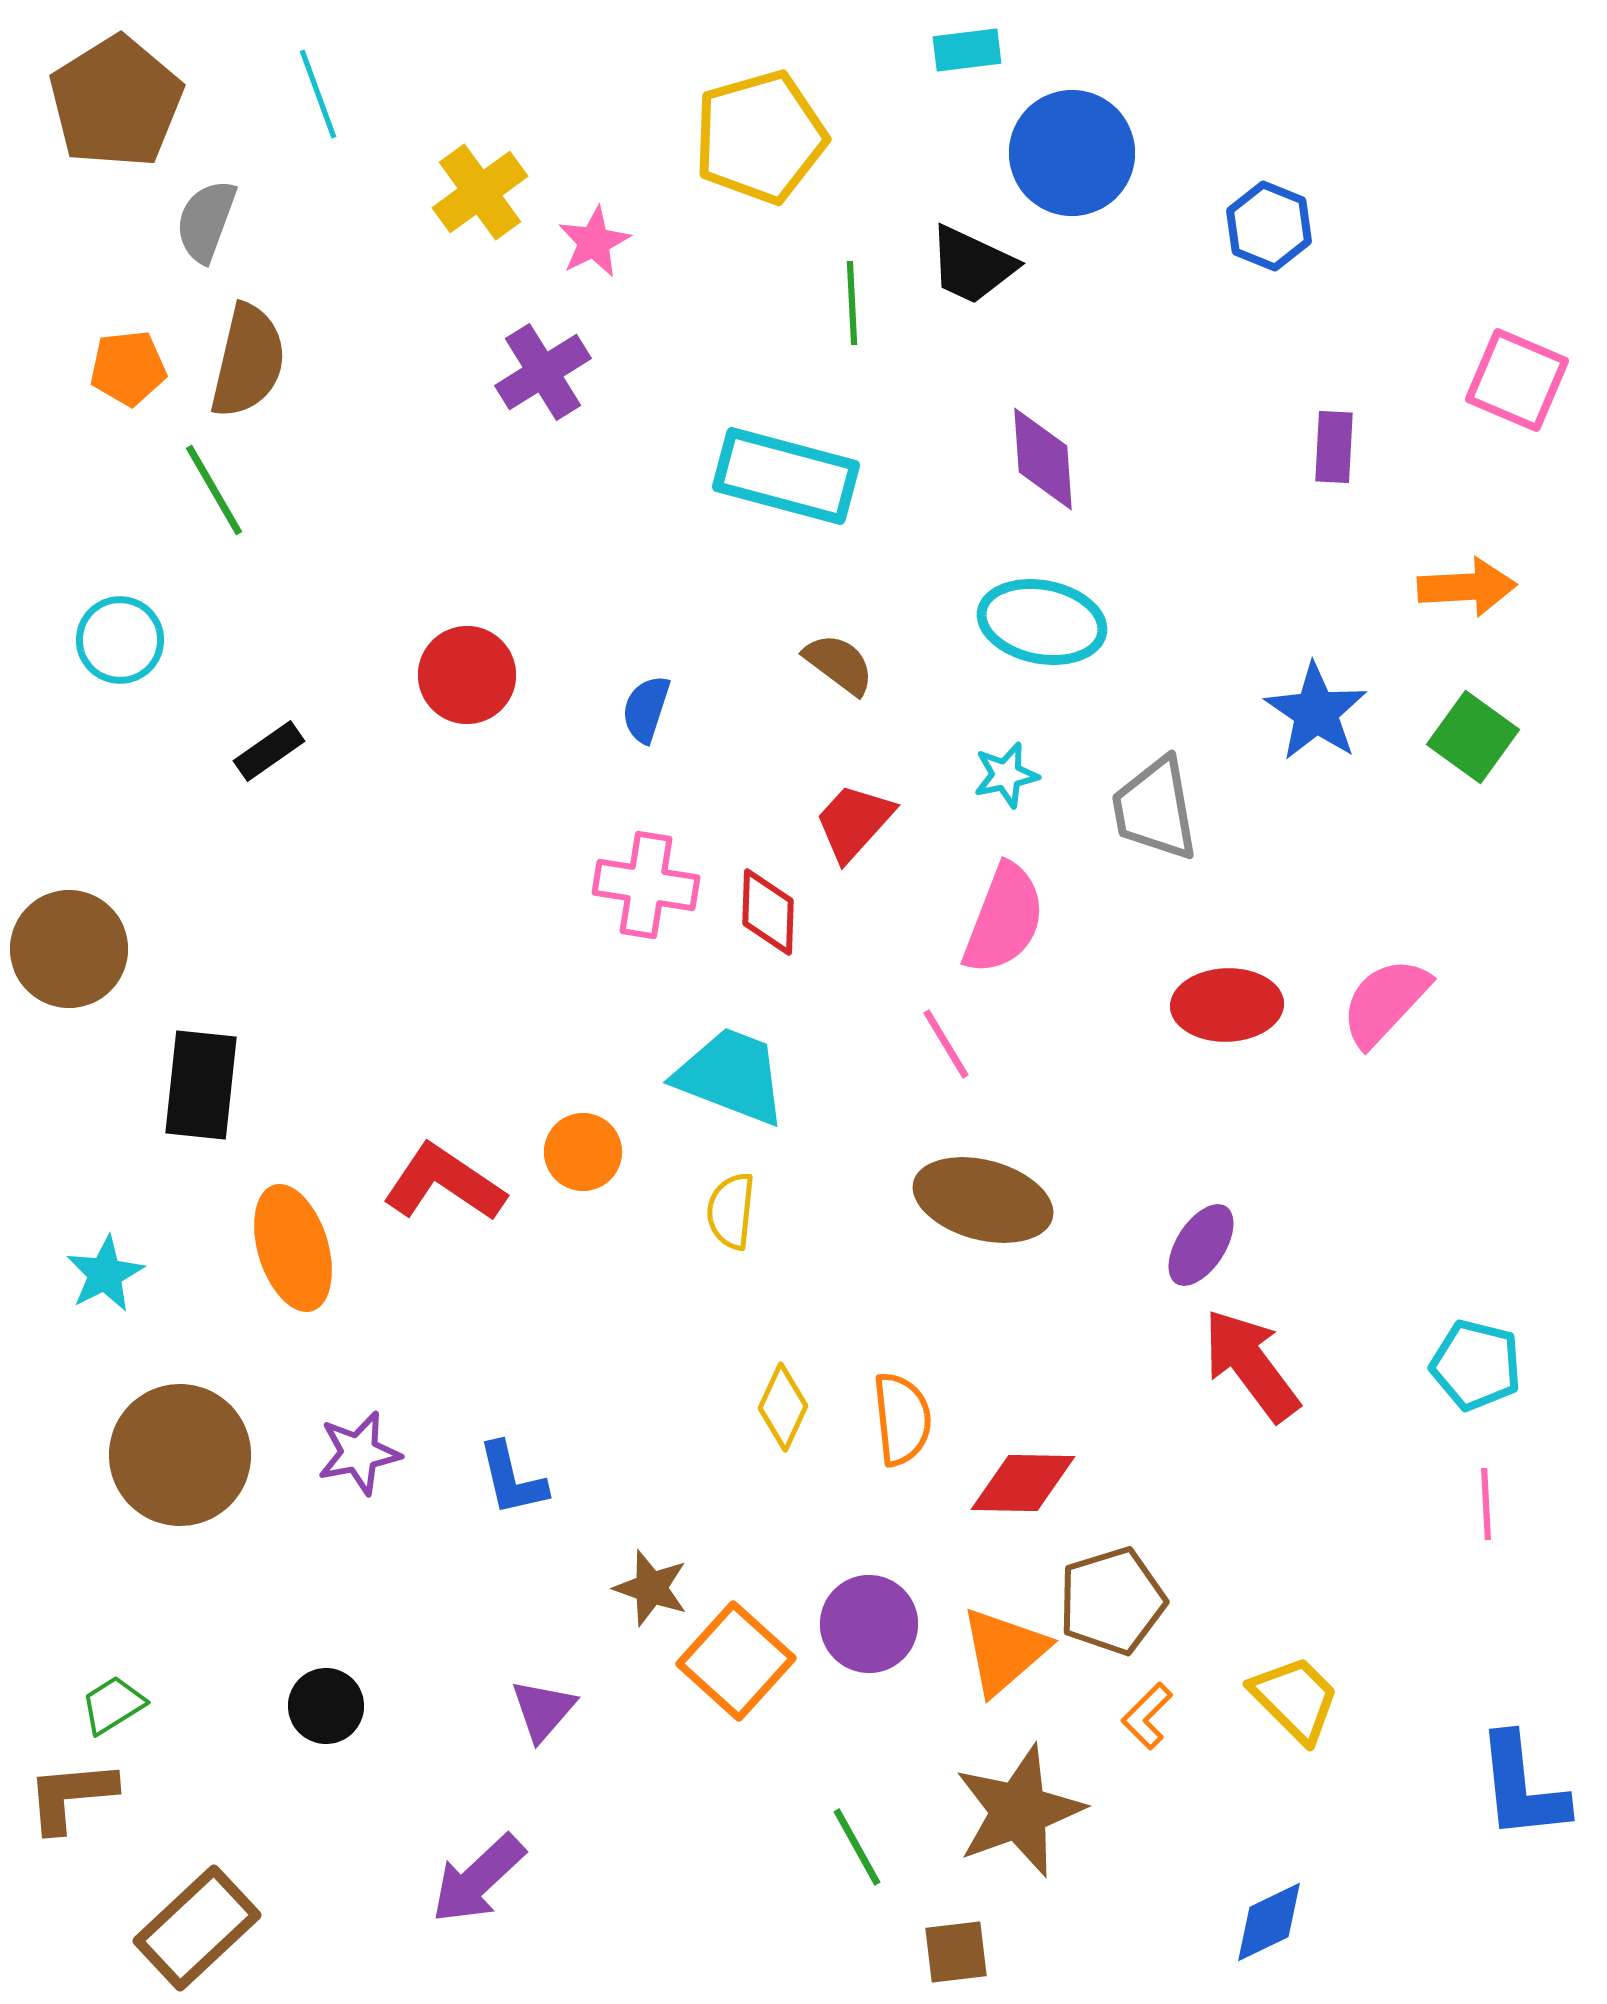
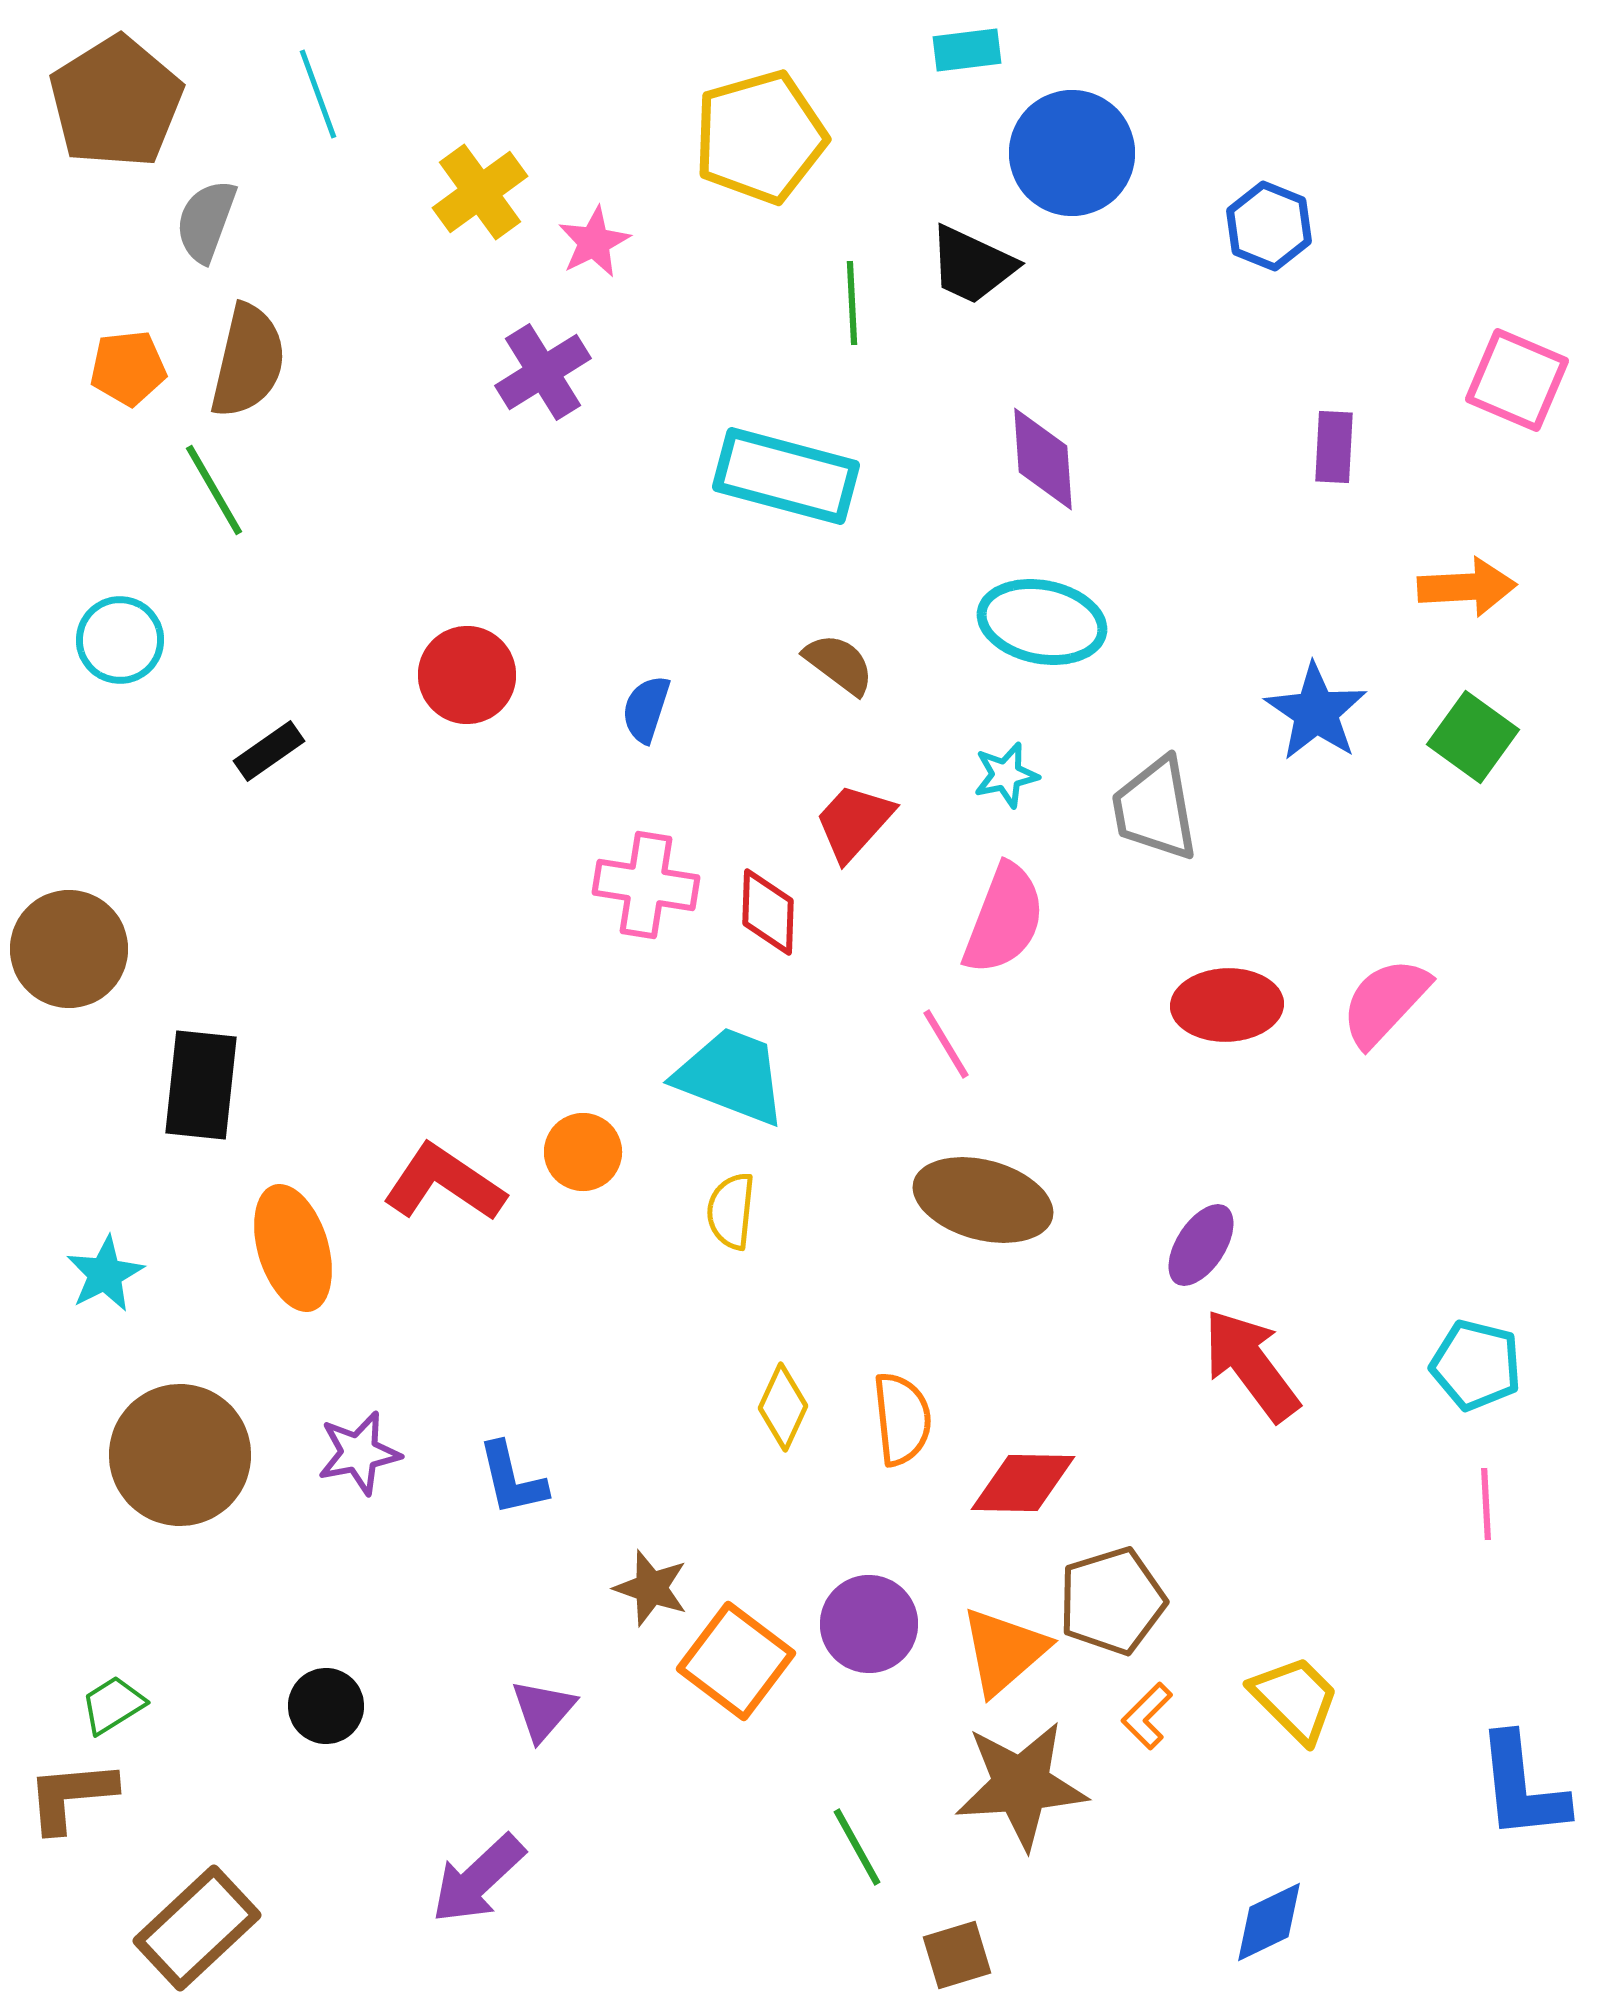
orange square at (736, 1661): rotated 5 degrees counterclockwise
brown star at (1019, 1811): moved 2 px right, 26 px up; rotated 16 degrees clockwise
brown square at (956, 1952): moved 1 px right, 3 px down; rotated 10 degrees counterclockwise
